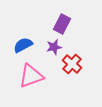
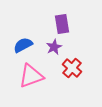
purple rectangle: rotated 36 degrees counterclockwise
purple star: rotated 14 degrees counterclockwise
red cross: moved 4 px down
